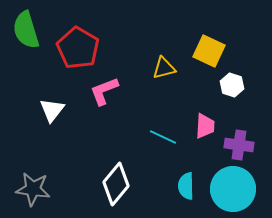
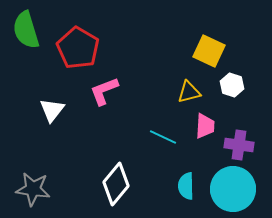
yellow triangle: moved 25 px right, 24 px down
